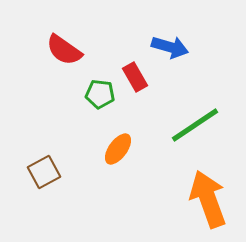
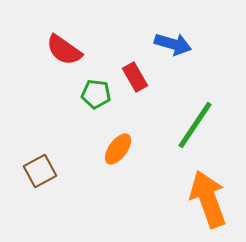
blue arrow: moved 3 px right, 3 px up
green pentagon: moved 4 px left
green line: rotated 22 degrees counterclockwise
brown square: moved 4 px left, 1 px up
